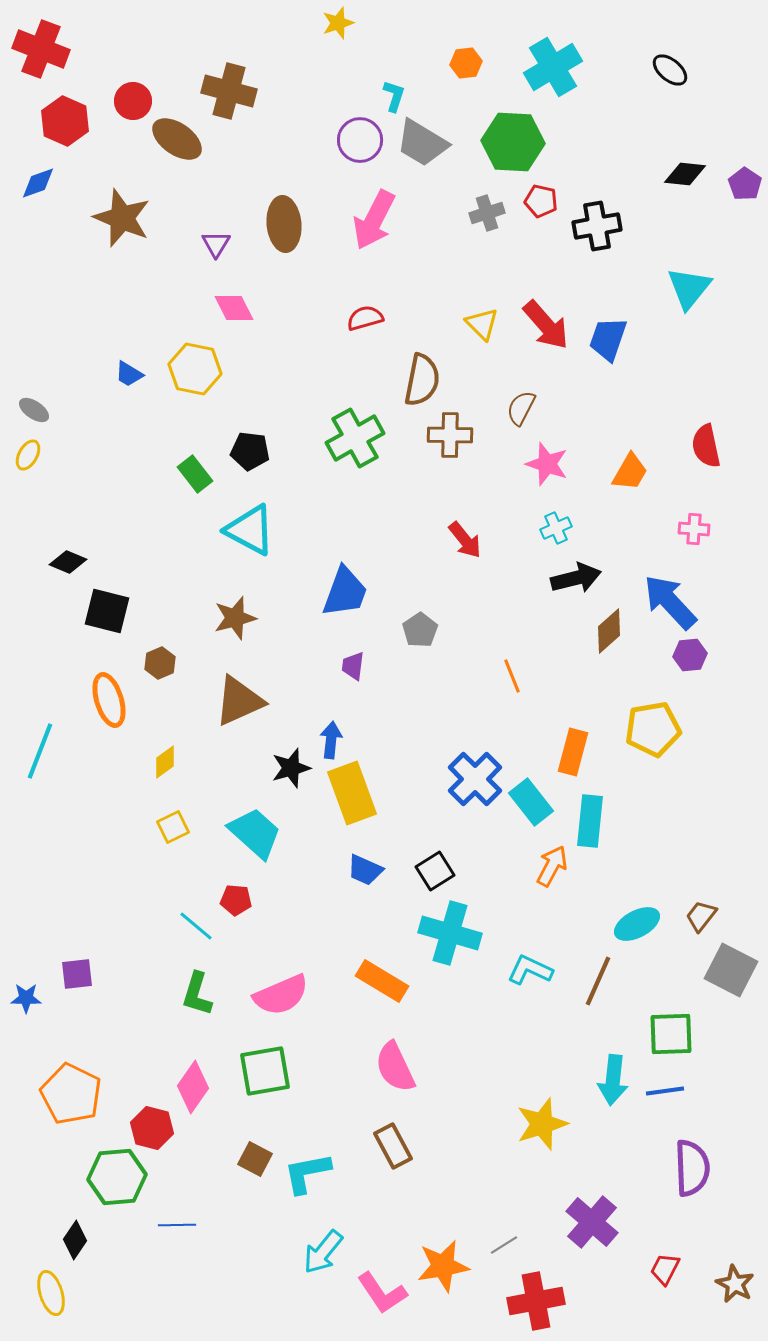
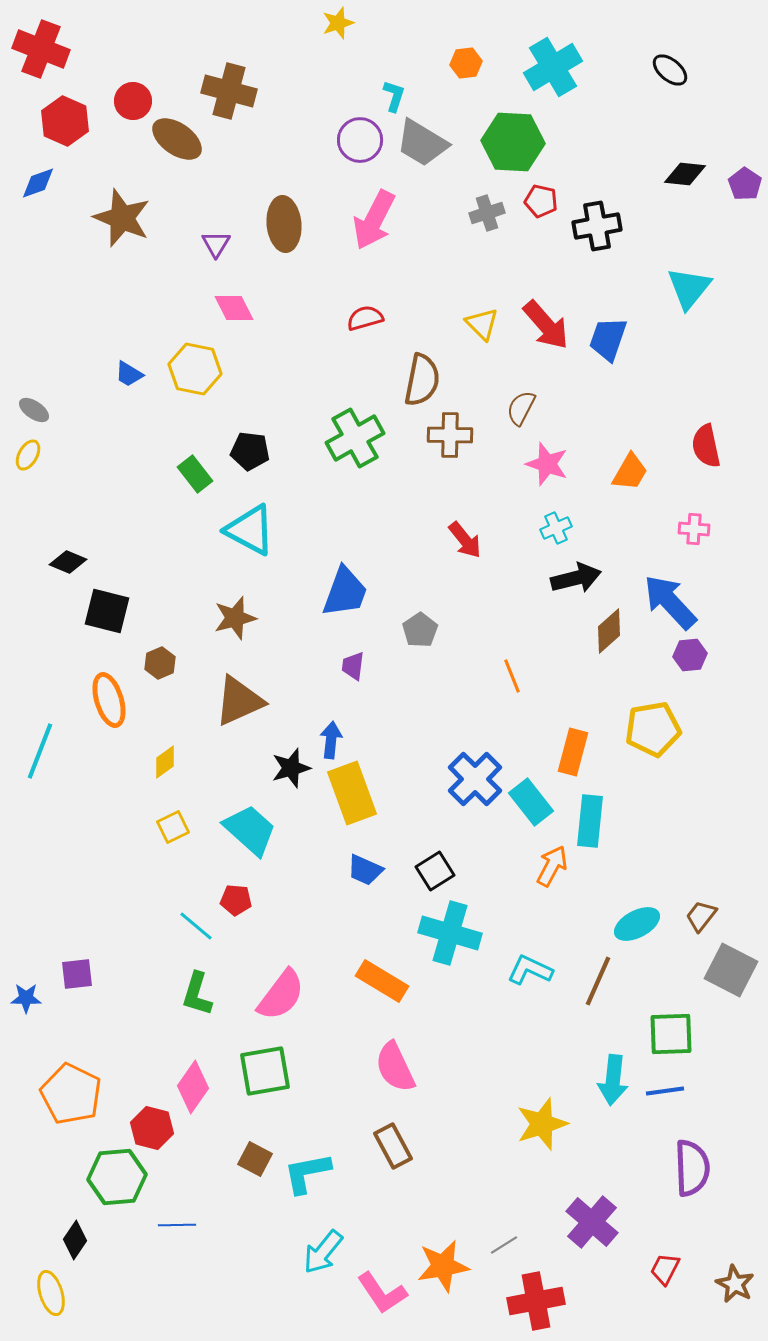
cyan trapezoid at (255, 833): moved 5 px left, 3 px up
pink semicircle at (281, 995): rotated 30 degrees counterclockwise
